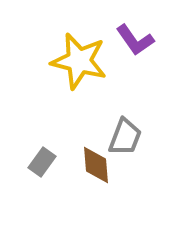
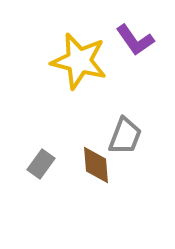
gray trapezoid: moved 1 px up
gray rectangle: moved 1 px left, 2 px down
